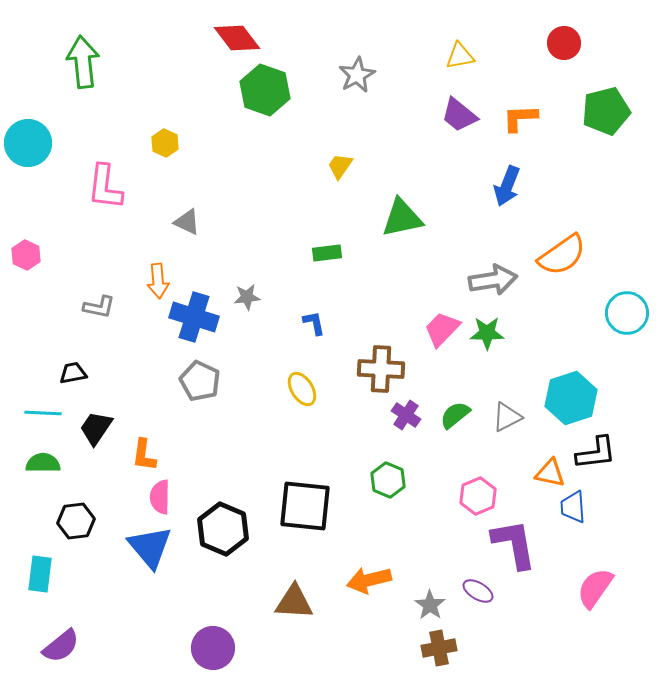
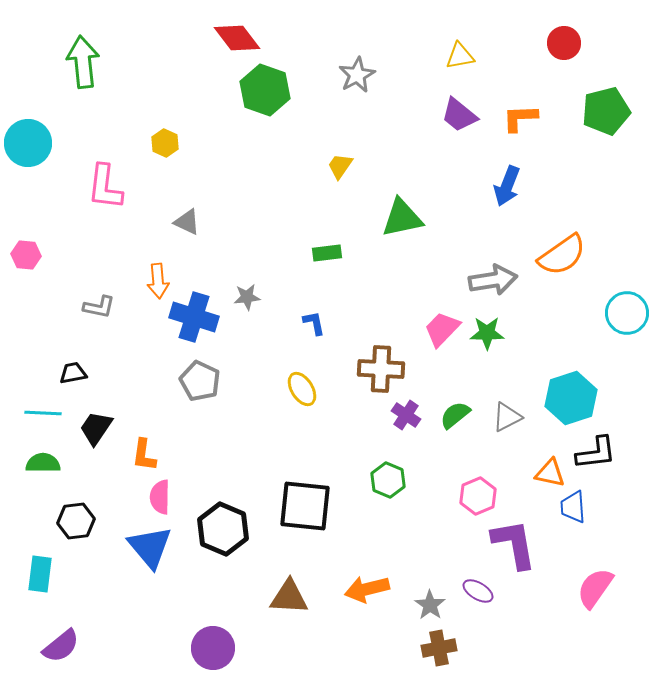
pink hexagon at (26, 255): rotated 20 degrees counterclockwise
orange arrow at (369, 580): moved 2 px left, 9 px down
brown triangle at (294, 602): moved 5 px left, 5 px up
